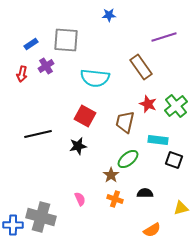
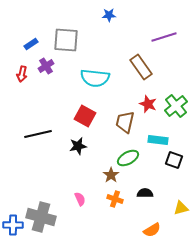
green ellipse: moved 1 px up; rotated 10 degrees clockwise
